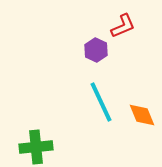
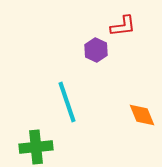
red L-shape: rotated 16 degrees clockwise
cyan line: moved 34 px left; rotated 6 degrees clockwise
